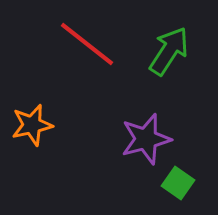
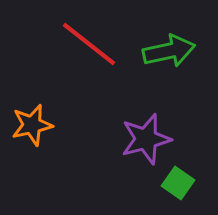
red line: moved 2 px right
green arrow: rotated 45 degrees clockwise
